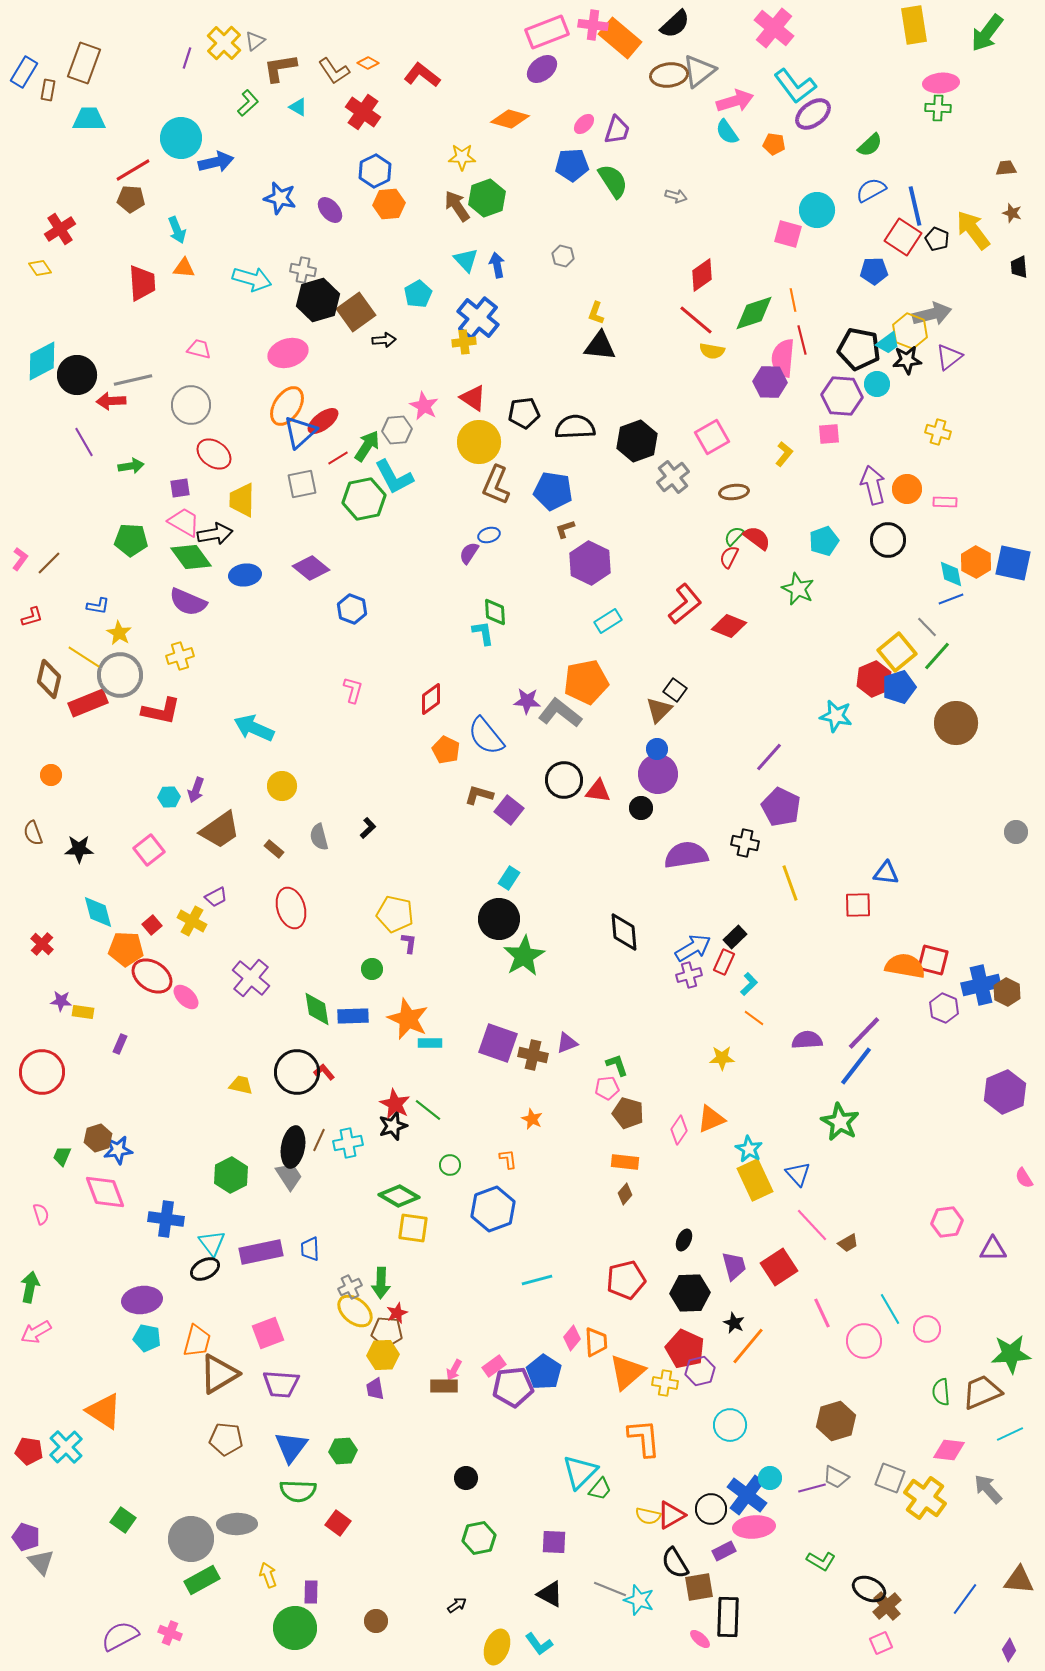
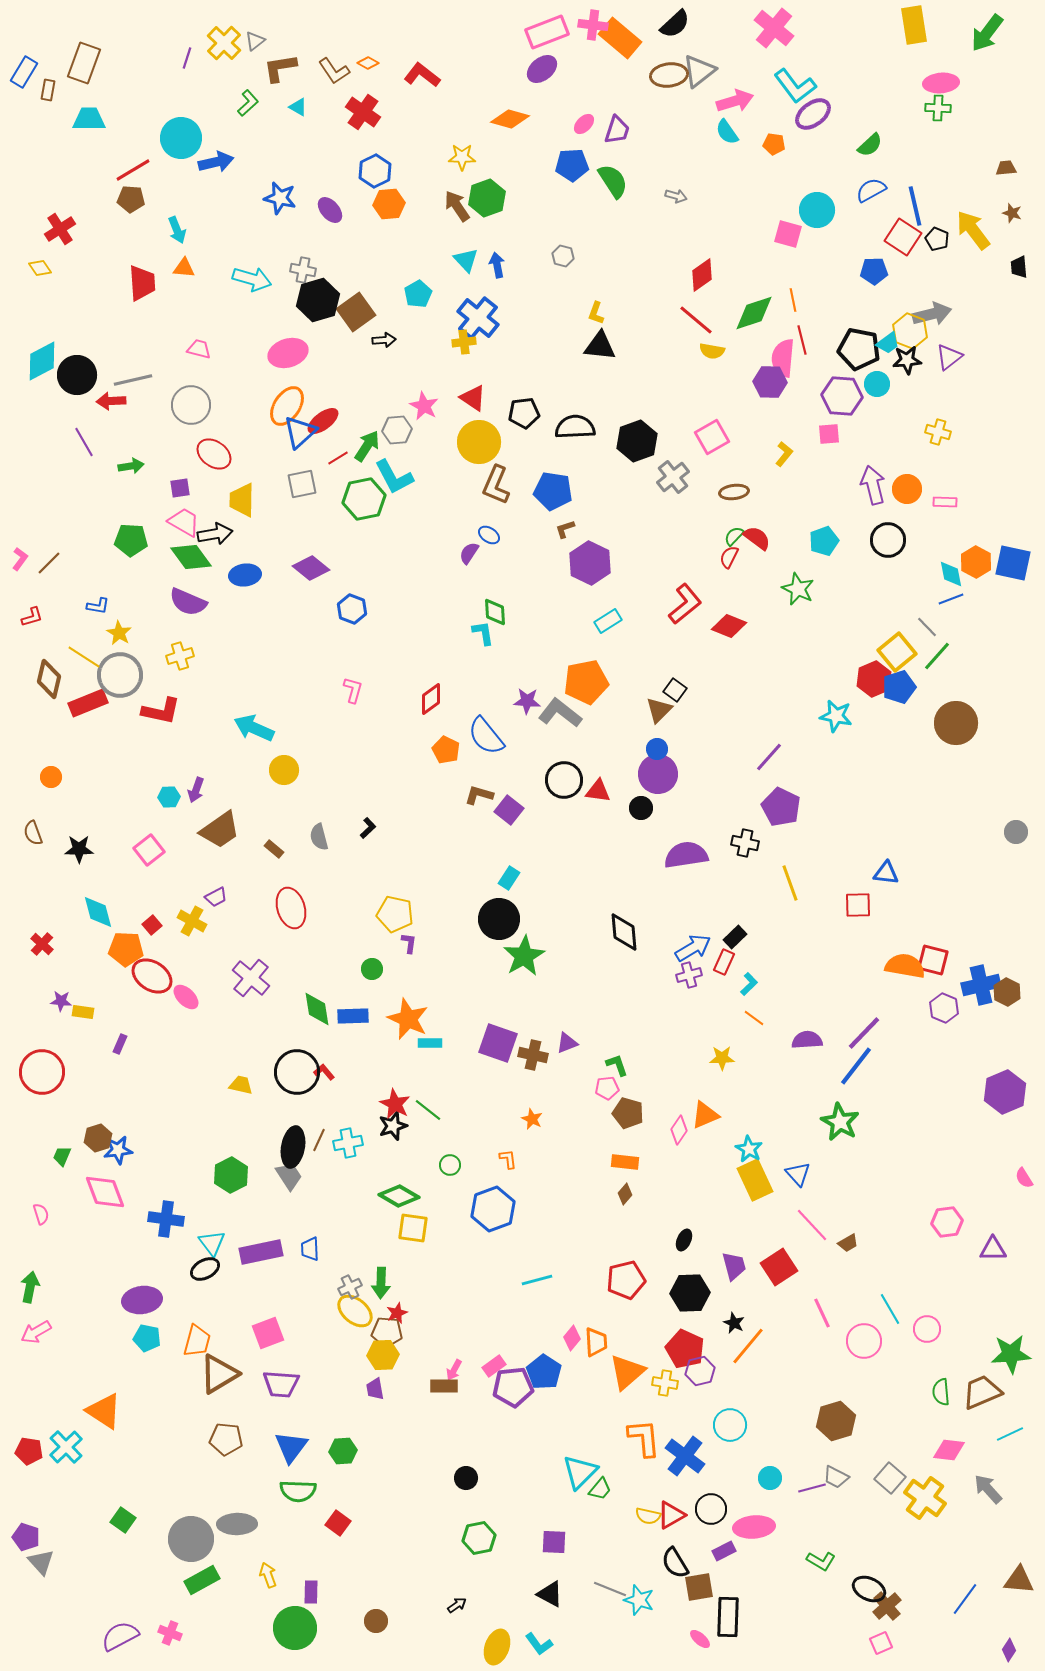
blue ellipse at (489, 535): rotated 50 degrees clockwise
orange circle at (51, 775): moved 2 px down
yellow circle at (282, 786): moved 2 px right, 16 px up
orange triangle at (711, 1119): moved 6 px left, 4 px up
gray square at (890, 1478): rotated 20 degrees clockwise
blue cross at (747, 1495): moved 62 px left, 39 px up
